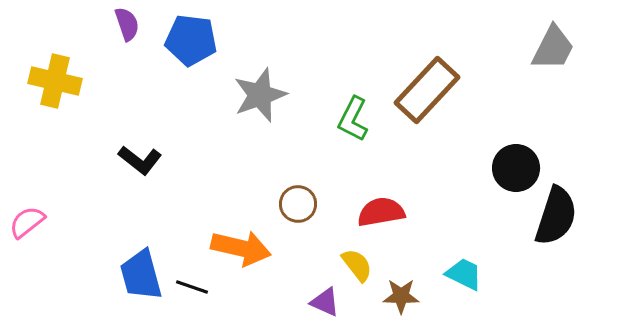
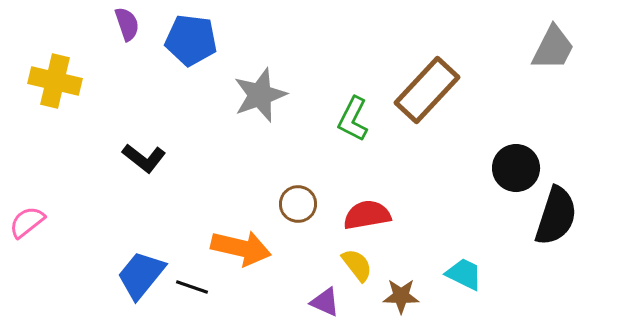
black L-shape: moved 4 px right, 2 px up
red semicircle: moved 14 px left, 3 px down
blue trapezoid: rotated 54 degrees clockwise
